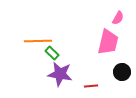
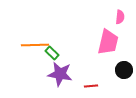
pink semicircle: moved 2 px right, 1 px up; rotated 24 degrees counterclockwise
orange line: moved 3 px left, 4 px down
black circle: moved 2 px right, 2 px up
